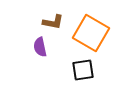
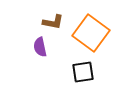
orange square: rotated 6 degrees clockwise
black square: moved 2 px down
